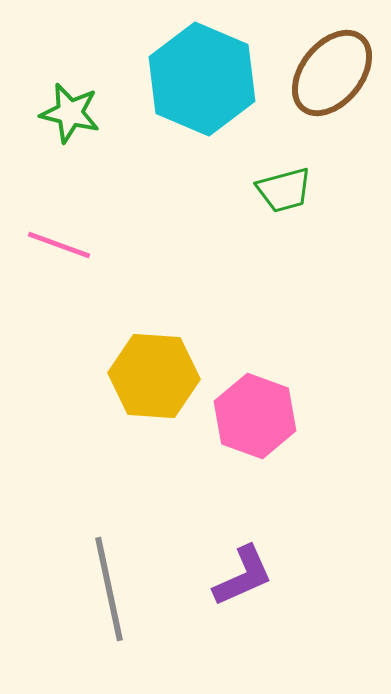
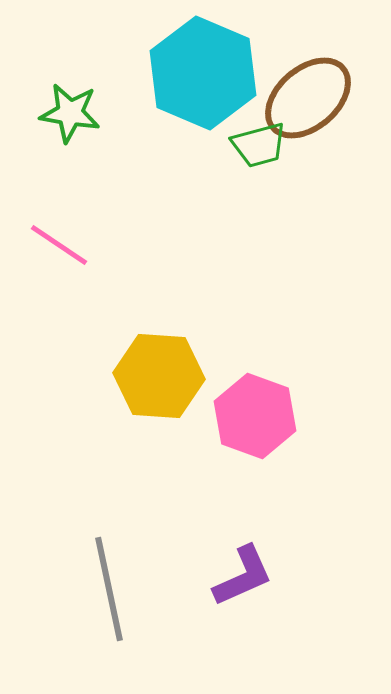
brown ellipse: moved 24 px left, 25 px down; rotated 10 degrees clockwise
cyan hexagon: moved 1 px right, 6 px up
green star: rotated 4 degrees counterclockwise
green trapezoid: moved 25 px left, 45 px up
pink line: rotated 14 degrees clockwise
yellow hexagon: moved 5 px right
